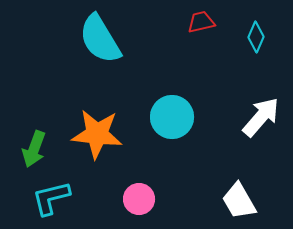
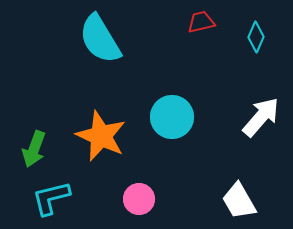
orange star: moved 4 px right, 2 px down; rotated 18 degrees clockwise
